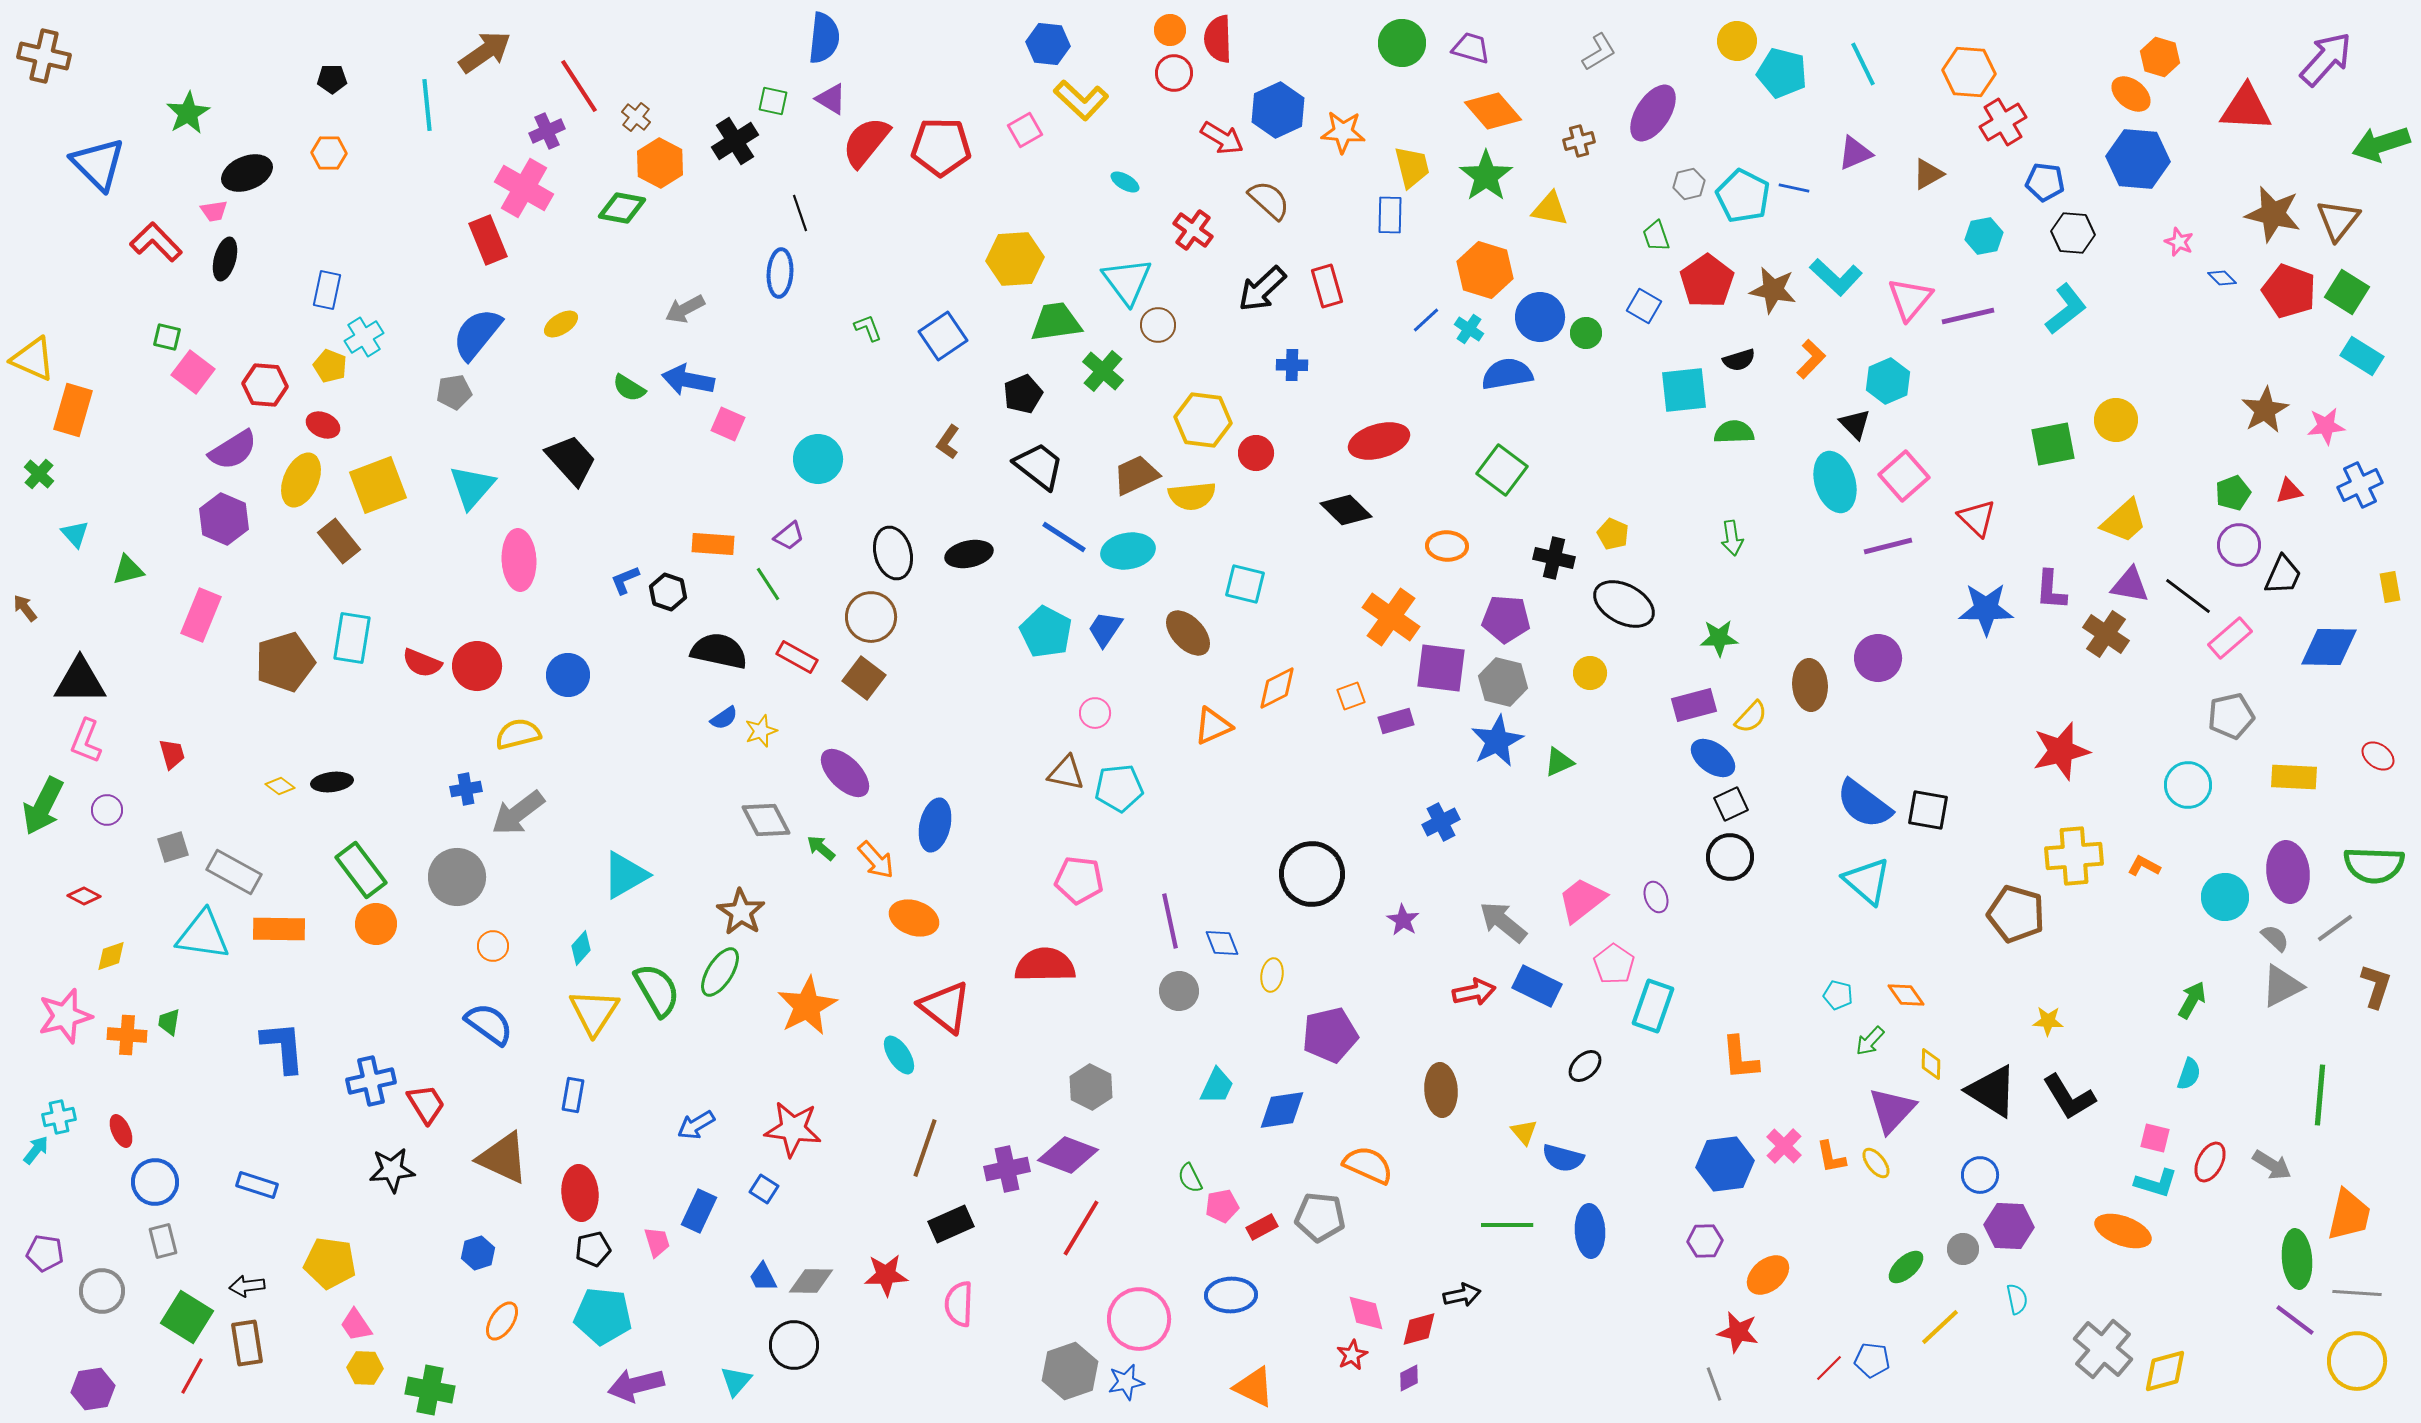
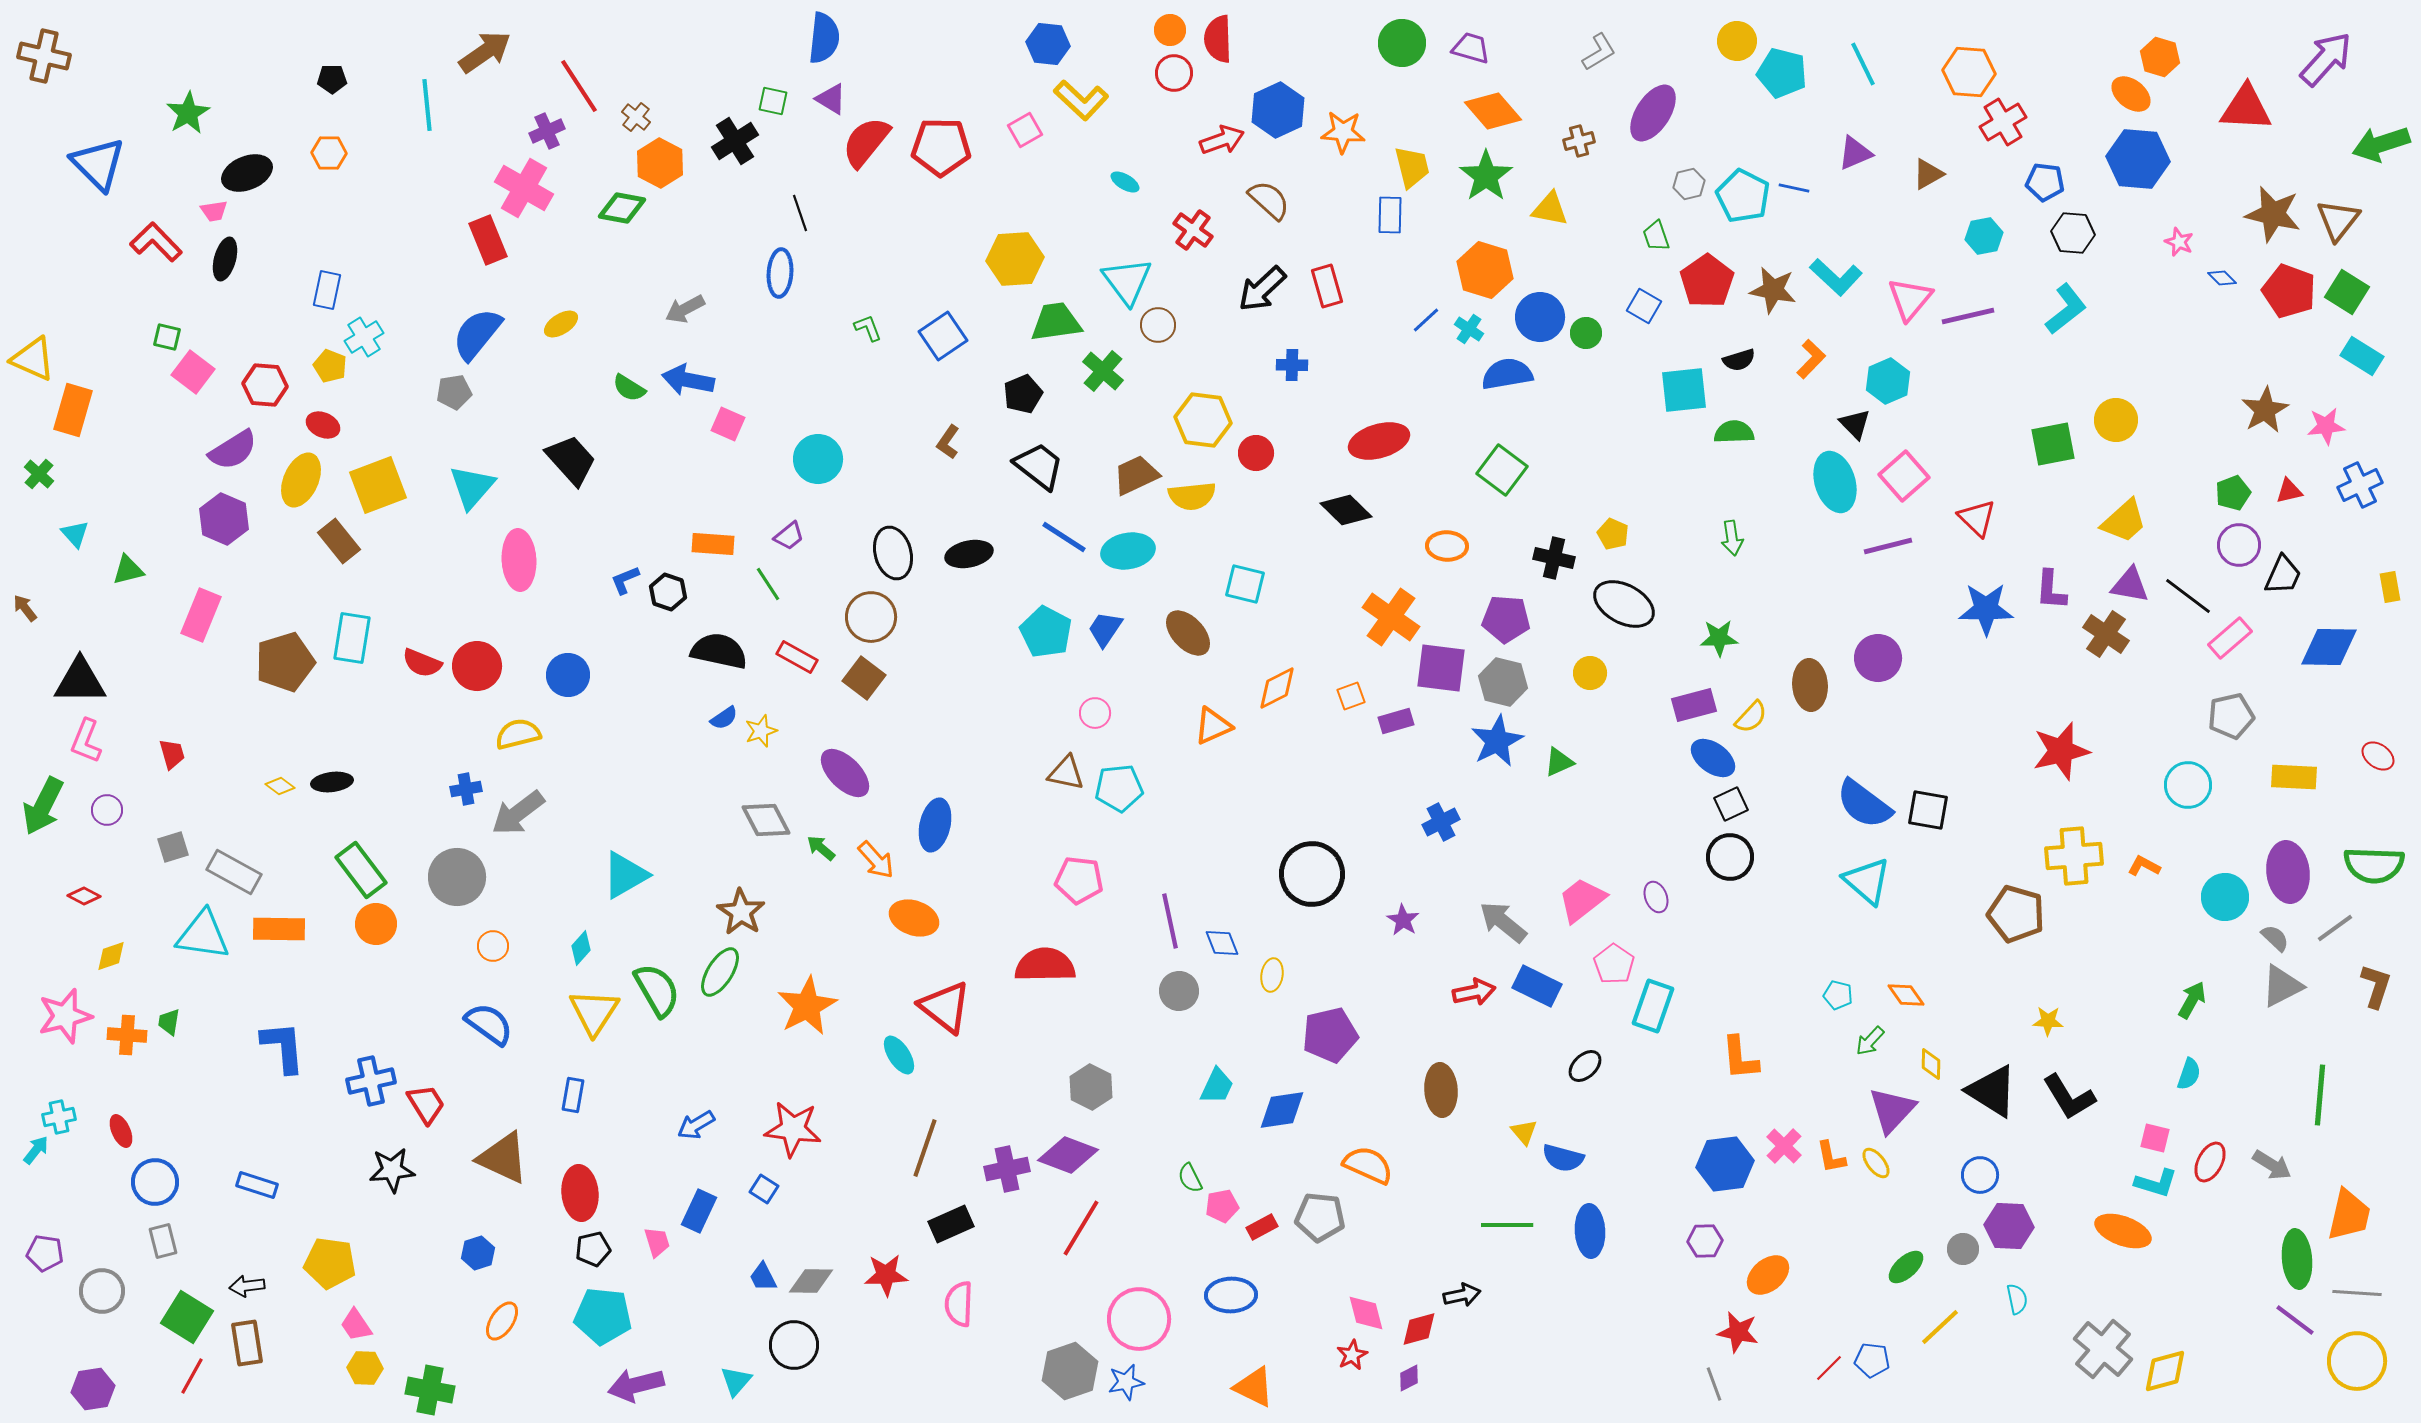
red arrow at (1222, 138): moved 2 px down; rotated 51 degrees counterclockwise
